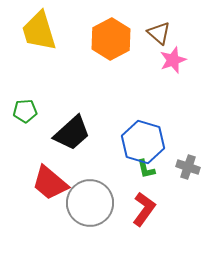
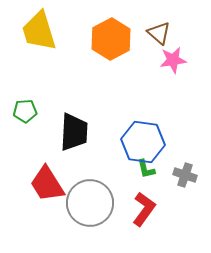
pink star: rotated 12 degrees clockwise
black trapezoid: moved 2 px right, 1 px up; rotated 45 degrees counterclockwise
blue hexagon: rotated 9 degrees counterclockwise
gray cross: moved 3 px left, 8 px down
red trapezoid: moved 3 px left, 1 px down; rotated 18 degrees clockwise
